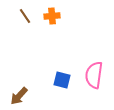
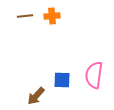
brown line: rotated 63 degrees counterclockwise
blue square: rotated 12 degrees counterclockwise
brown arrow: moved 17 px right
